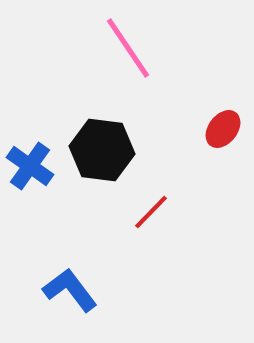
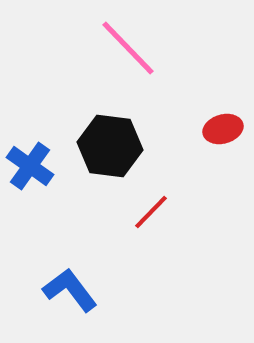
pink line: rotated 10 degrees counterclockwise
red ellipse: rotated 36 degrees clockwise
black hexagon: moved 8 px right, 4 px up
